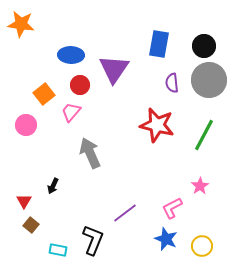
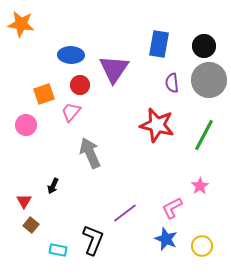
orange square: rotated 20 degrees clockwise
